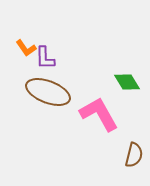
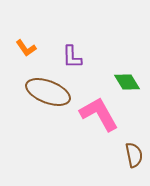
purple L-shape: moved 27 px right, 1 px up
brown semicircle: rotated 25 degrees counterclockwise
